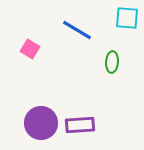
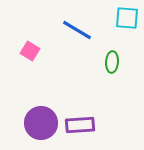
pink square: moved 2 px down
